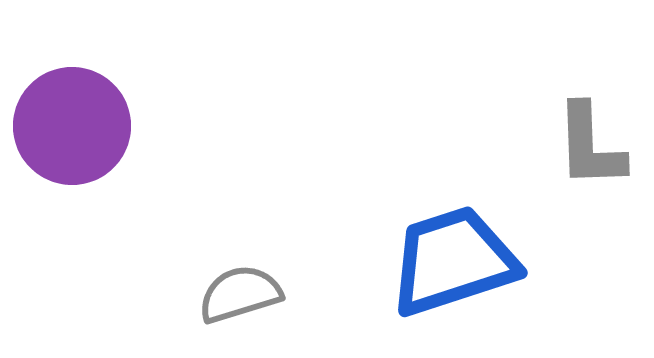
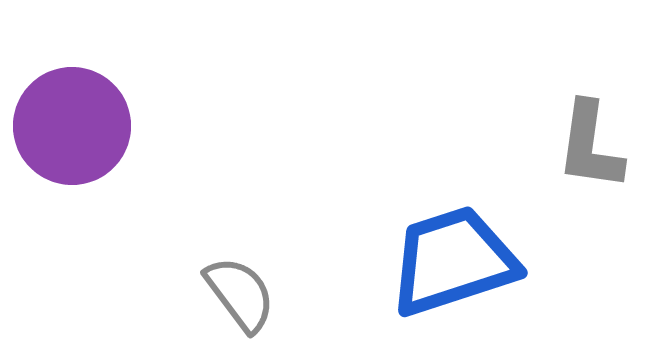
gray L-shape: rotated 10 degrees clockwise
gray semicircle: rotated 70 degrees clockwise
